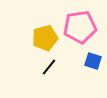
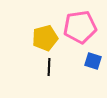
black line: rotated 36 degrees counterclockwise
